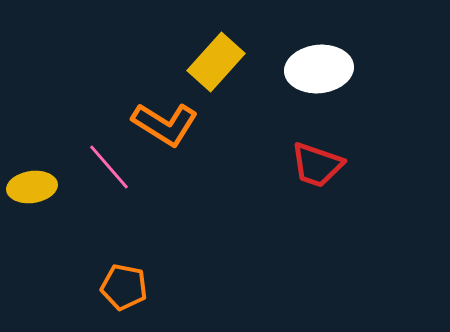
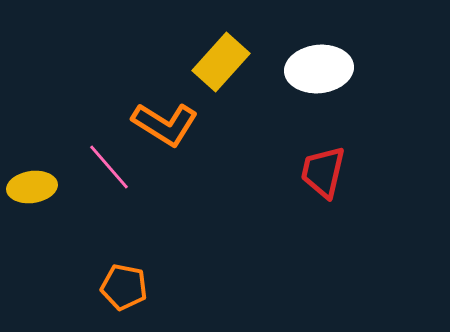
yellow rectangle: moved 5 px right
red trapezoid: moved 6 px right, 7 px down; rotated 84 degrees clockwise
